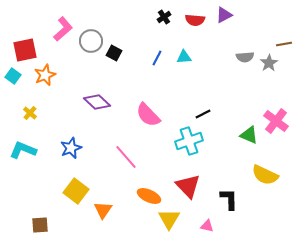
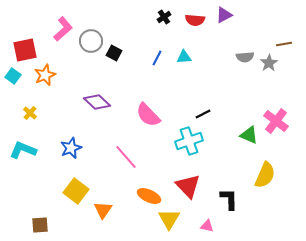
yellow semicircle: rotated 92 degrees counterclockwise
